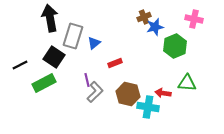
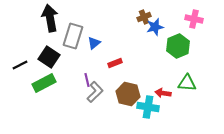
green hexagon: moved 3 px right
black square: moved 5 px left
